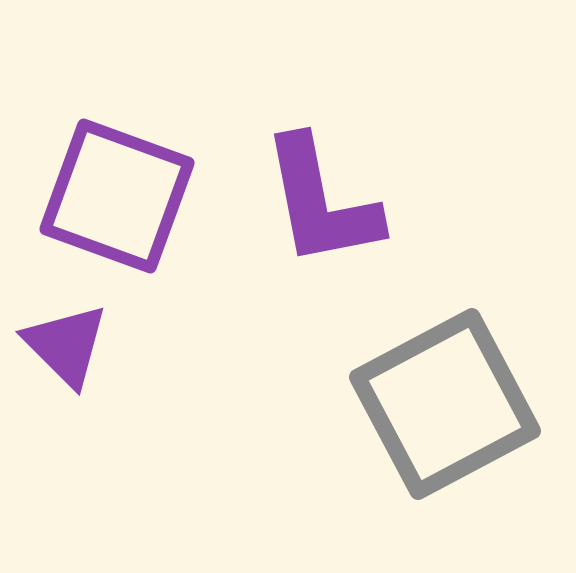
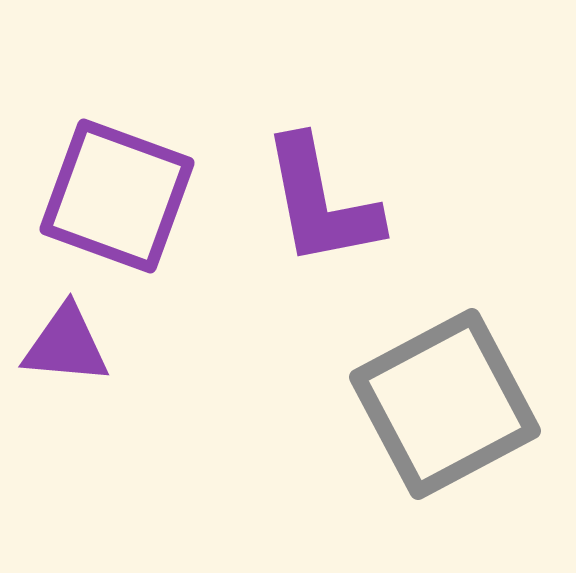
purple triangle: rotated 40 degrees counterclockwise
